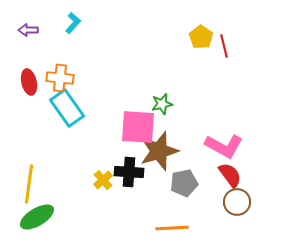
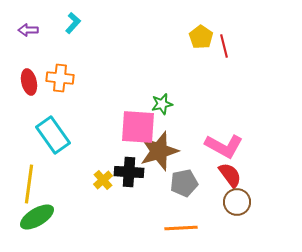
cyan rectangle: moved 14 px left, 27 px down
orange line: moved 9 px right
